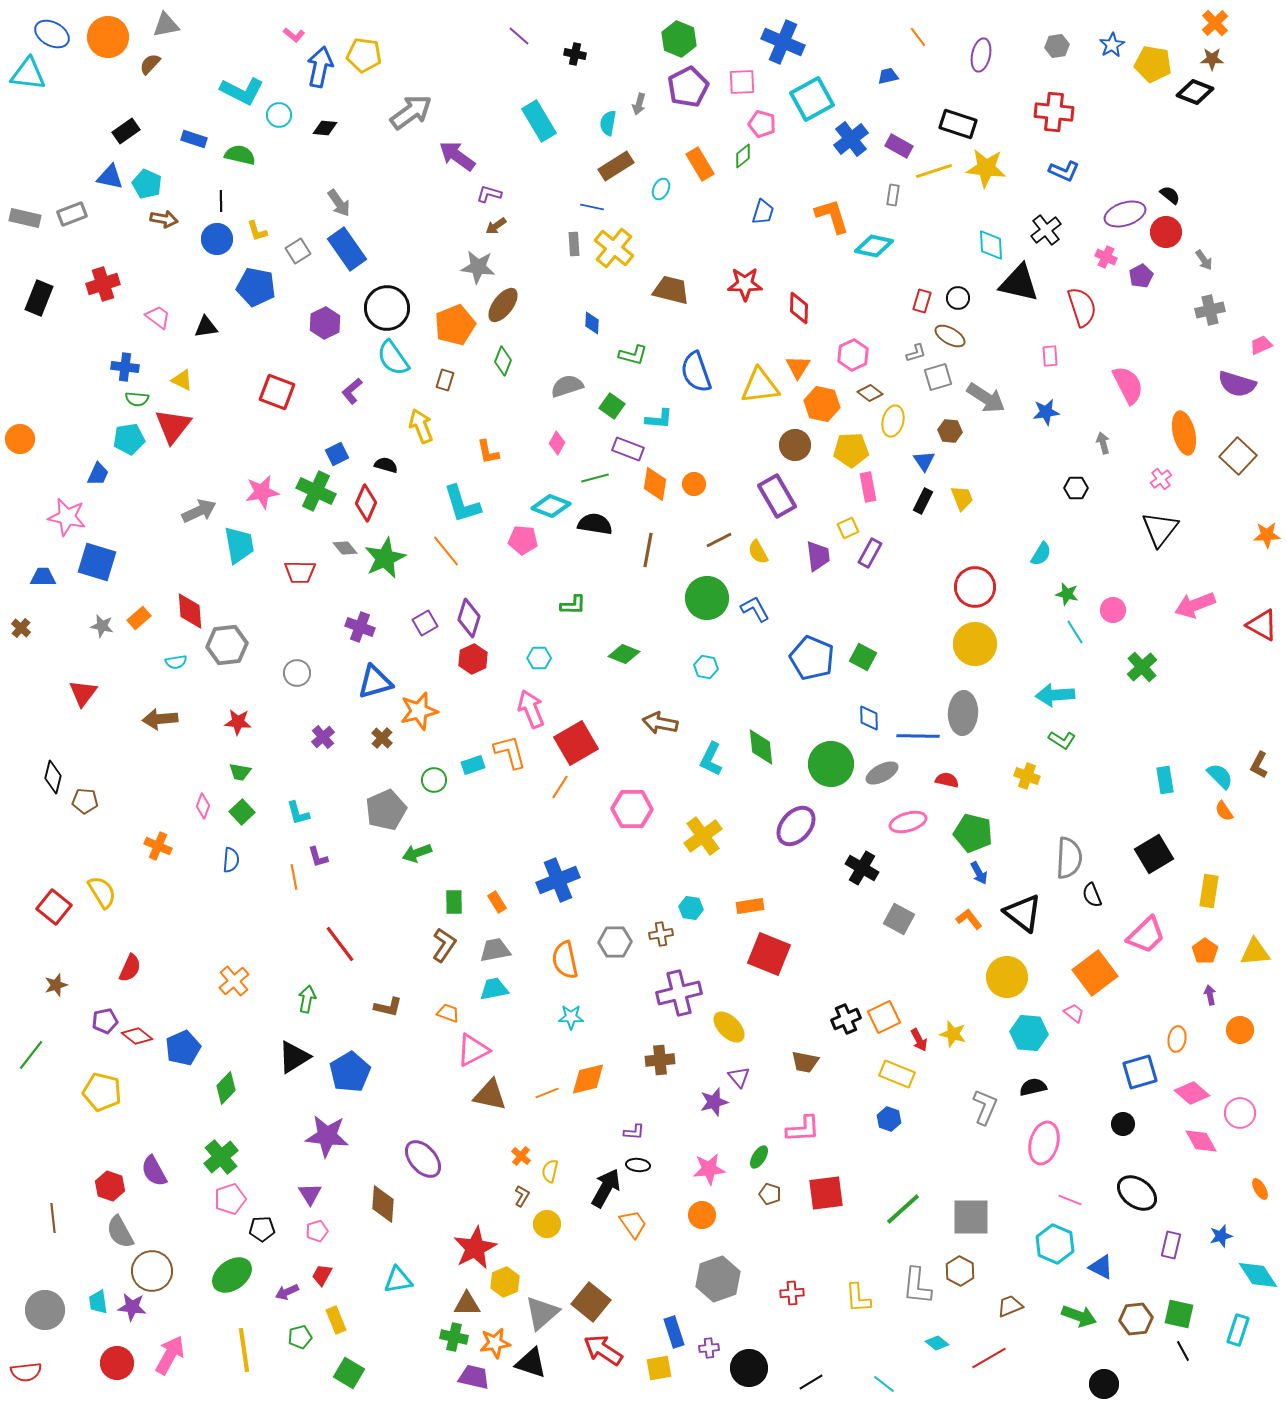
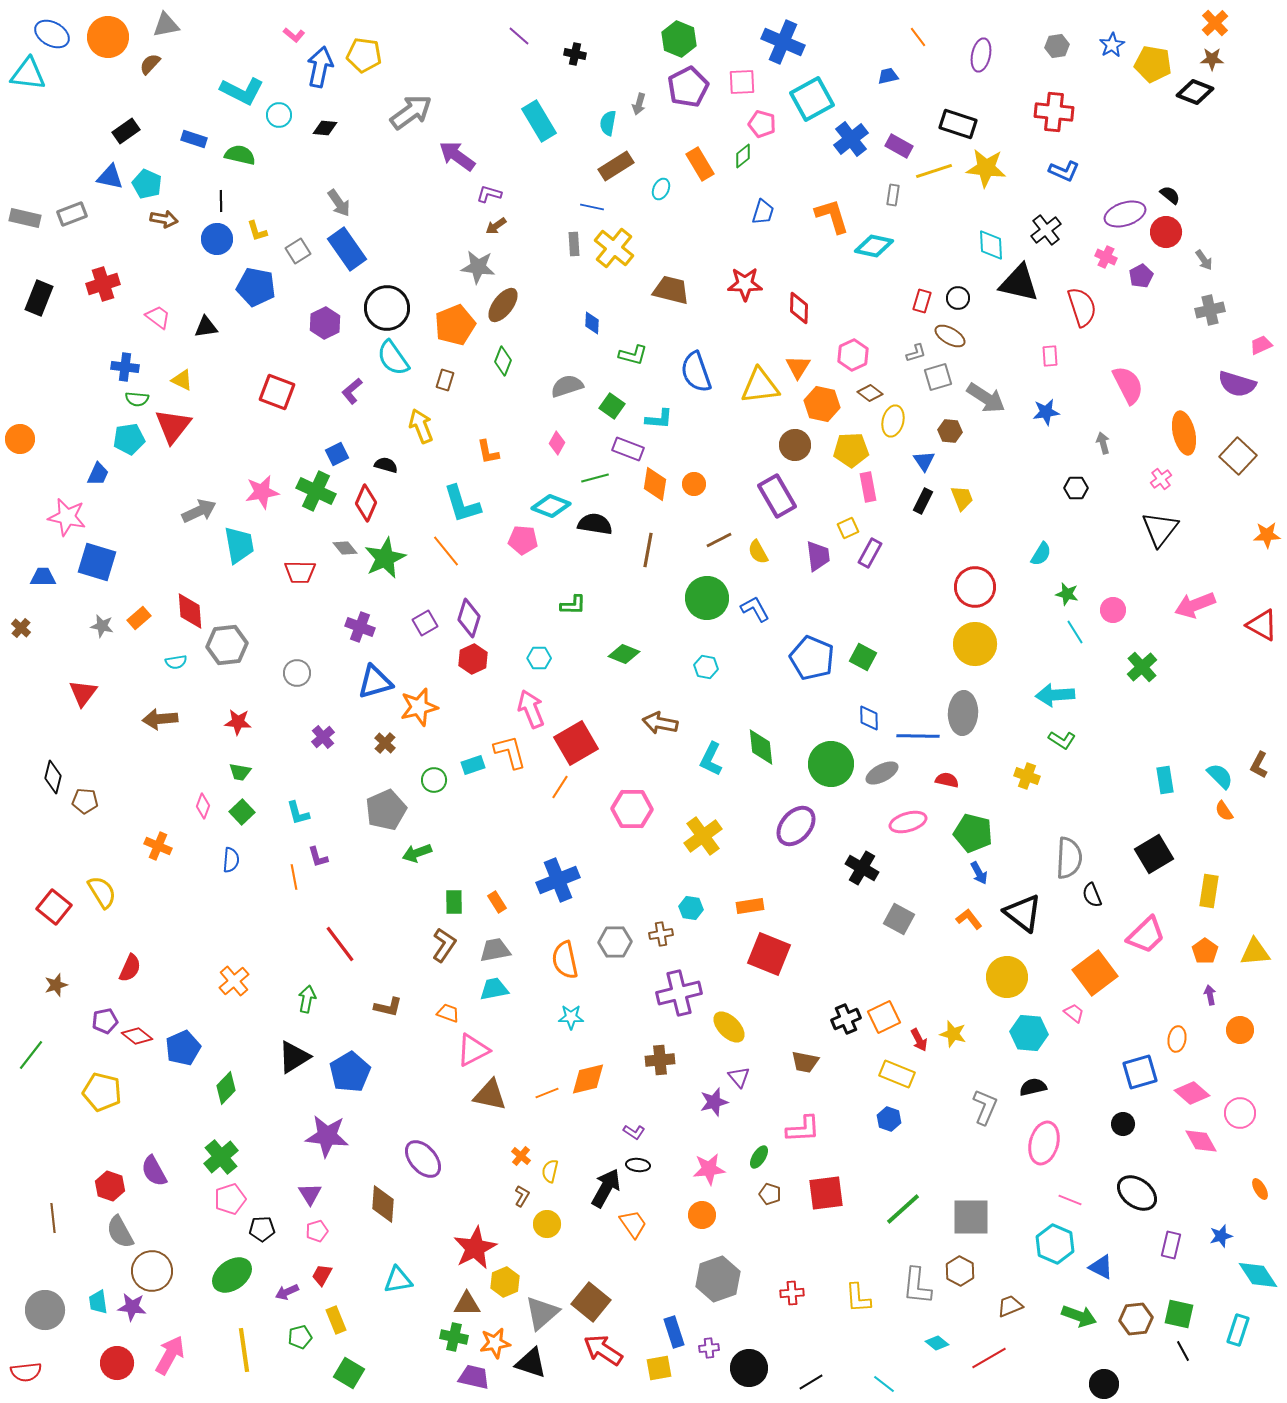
orange star at (419, 711): moved 4 px up
brown cross at (382, 738): moved 3 px right, 5 px down
purple L-shape at (634, 1132): rotated 30 degrees clockwise
